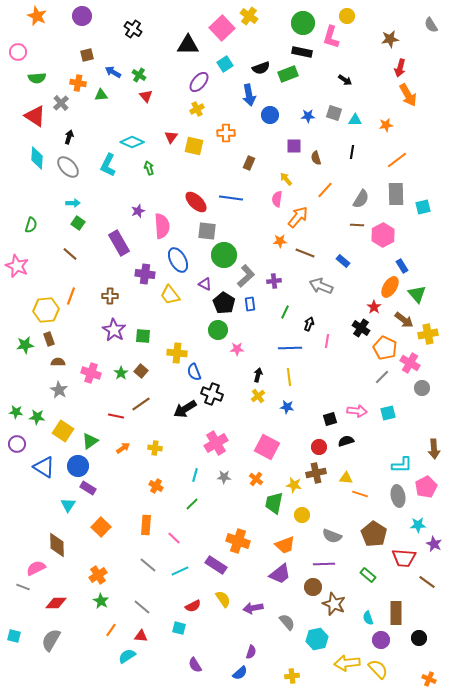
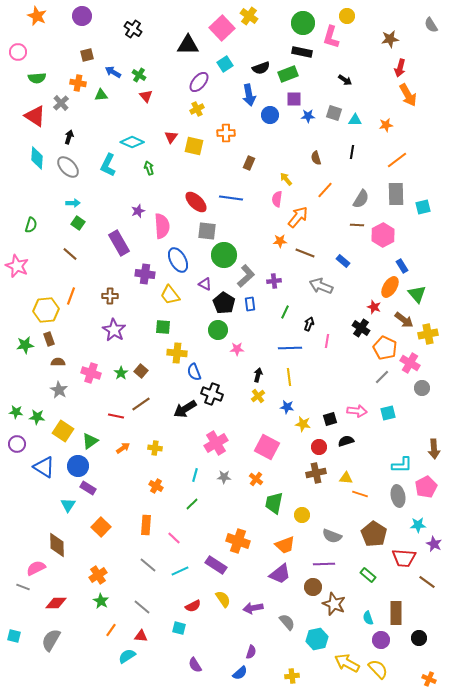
purple square at (294, 146): moved 47 px up
red star at (374, 307): rotated 16 degrees counterclockwise
green square at (143, 336): moved 20 px right, 9 px up
yellow star at (294, 485): moved 9 px right, 61 px up
yellow arrow at (347, 663): rotated 35 degrees clockwise
